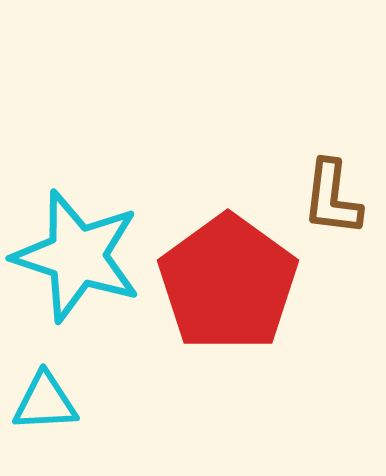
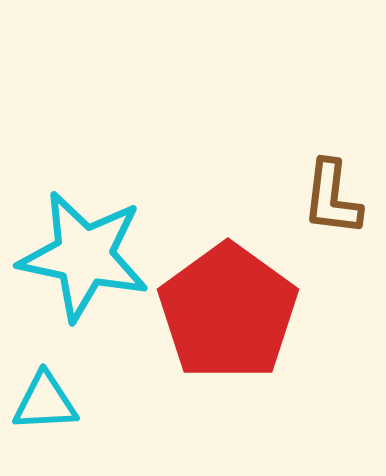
cyan star: moved 7 px right; rotated 6 degrees counterclockwise
red pentagon: moved 29 px down
